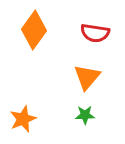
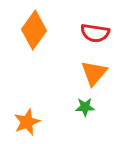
orange triangle: moved 7 px right, 4 px up
green star: moved 8 px up
orange star: moved 4 px right, 3 px down
